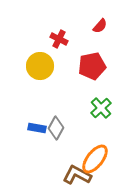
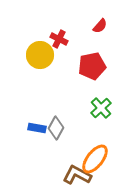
yellow circle: moved 11 px up
